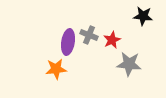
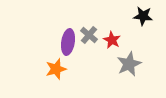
gray cross: rotated 18 degrees clockwise
red star: rotated 18 degrees counterclockwise
gray star: rotated 30 degrees counterclockwise
orange star: rotated 10 degrees counterclockwise
